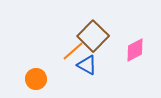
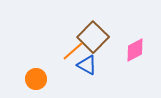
brown square: moved 1 px down
